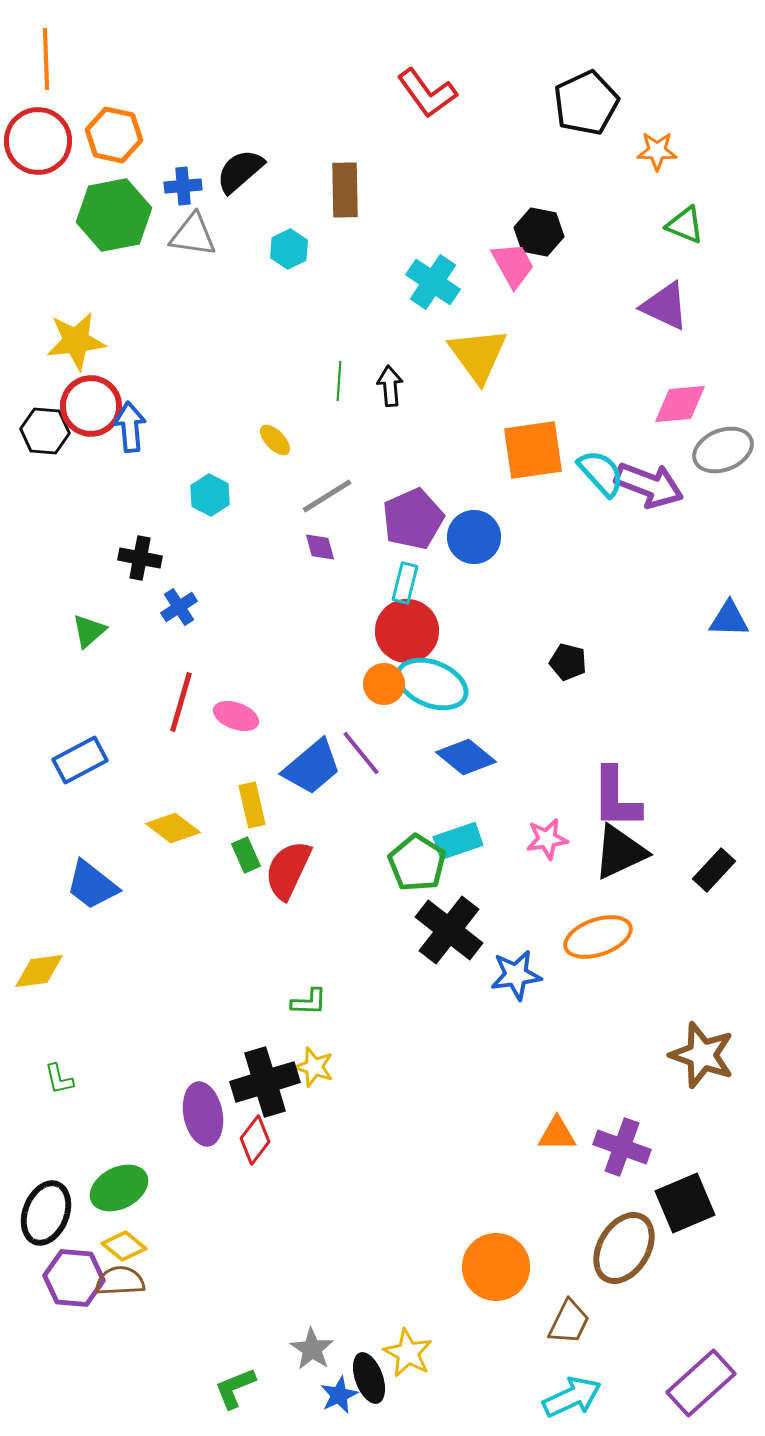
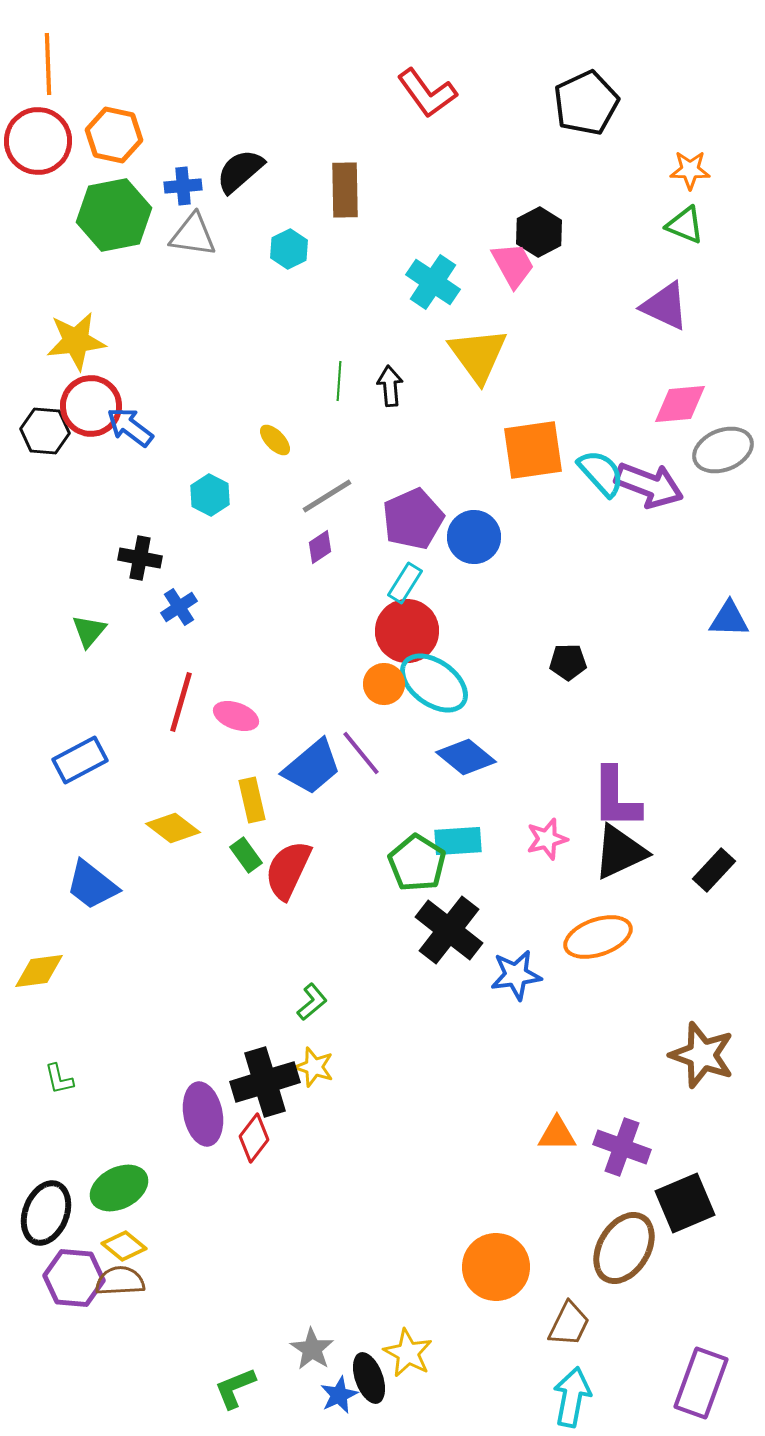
orange line at (46, 59): moved 2 px right, 5 px down
orange star at (657, 151): moved 33 px right, 19 px down
black hexagon at (539, 232): rotated 21 degrees clockwise
blue arrow at (130, 427): rotated 48 degrees counterclockwise
purple diamond at (320, 547): rotated 72 degrees clockwise
cyan rectangle at (405, 583): rotated 18 degrees clockwise
green triangle at (89, 631): rotated 9 degrees counterclockwise
black pentagon at (568, 662): rotated 15 degrees counterclockwise
cyan ellipse at (432, 684): moved 2 px right, 1 px up; rotated 14 degrees clockwise
yellow rectangle at (252, 805): moved 5 px up
pink star at (547, 839): rotated 6 degrees counterclockwise
cyan rectangle at (458, 841): rotated 15 degrees clockwise
green rectangle at (246, 855): rotated 12 degrees counterclockwise
green L-shape at (309, 1002): moved 3 px right; rotated 42 degrees counterclockwise
red diamond at (255, 1140): moved 1 px left, 2 px up
brown trapezoid at (569, 1322): moved 2 px down
purple rectangle at (701, 1383): rotated 28 degrees counterclockwise
cyan arrow at (572, 1397): rotated 54 degrees counterclockwise
